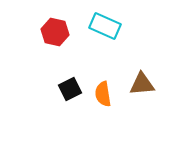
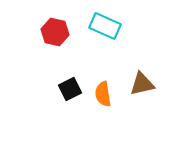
brown triangle: rotated 8 degrees counterclockwise
